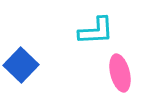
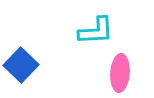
pink ellipse: rotated 18 degrees clockwise
